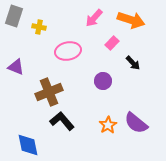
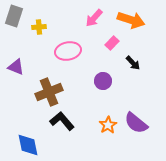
yellow cross: rotated 16 degrees counterclockwise
